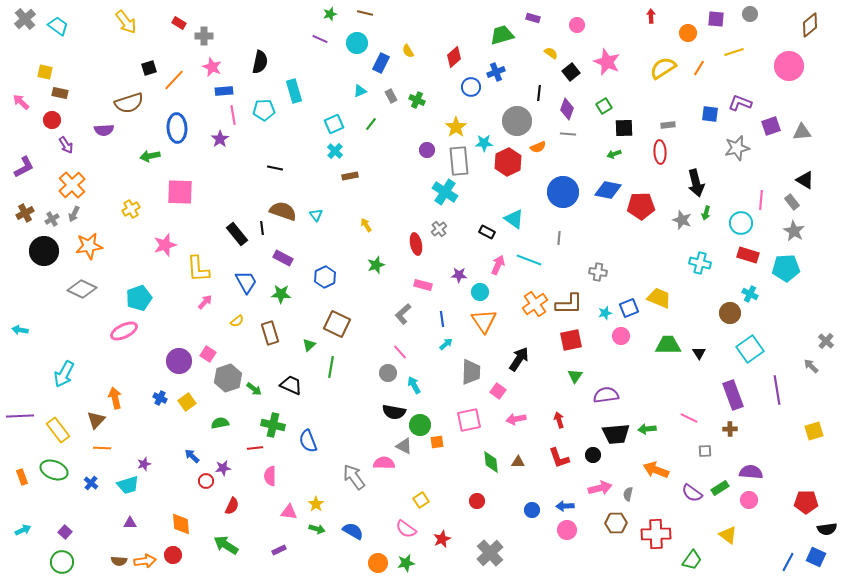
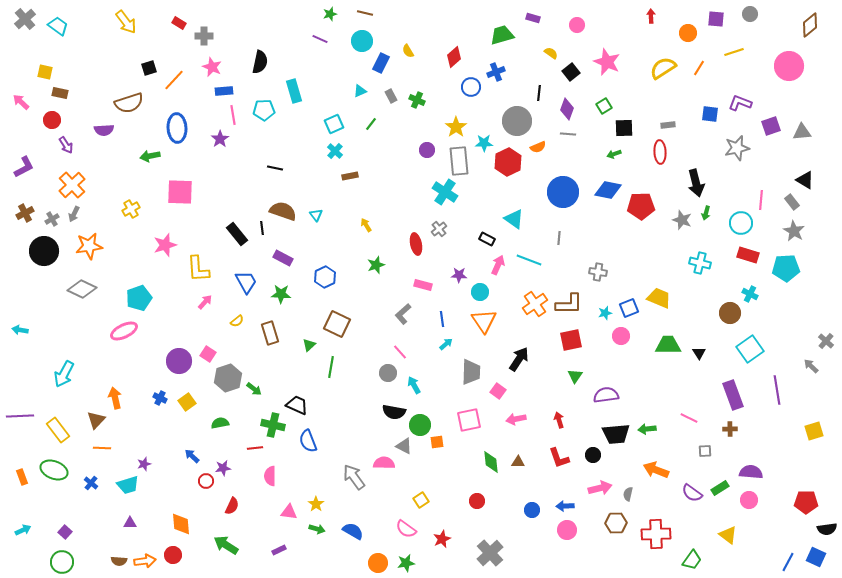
cyan circle at (357, 43): moved 5 px right, 2 px up
black rectangle at (487, 232): moved 7 px down
black trapezoid at (291, 385): moved 6 px right, 20 px down
